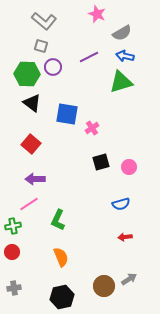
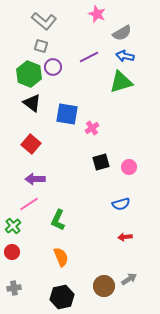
green hexagon: moved 2 px right; rotated 20 degrees clockwise
green cross: rotated 28 degrees counterclockwise
